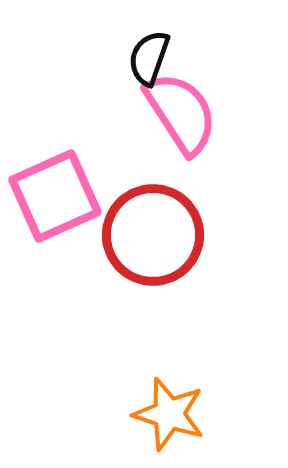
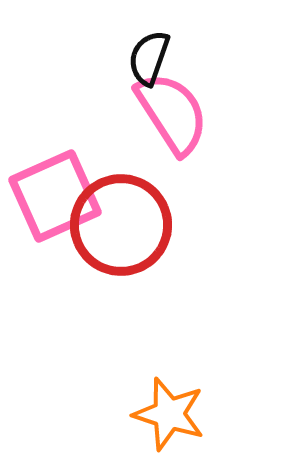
pink semicircle: moved 9 px left
red circle: moved 32 px left, 10 px up
